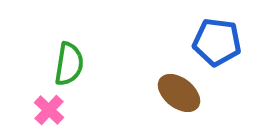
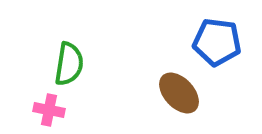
brown ellipse: rotated 9 degrees clockwise
pink cross: rotated 32 degrees counterclockwise
